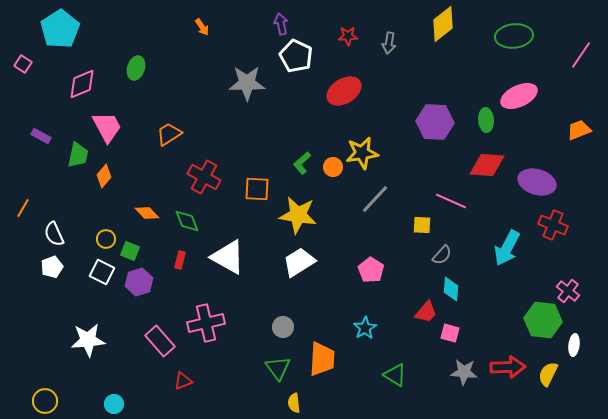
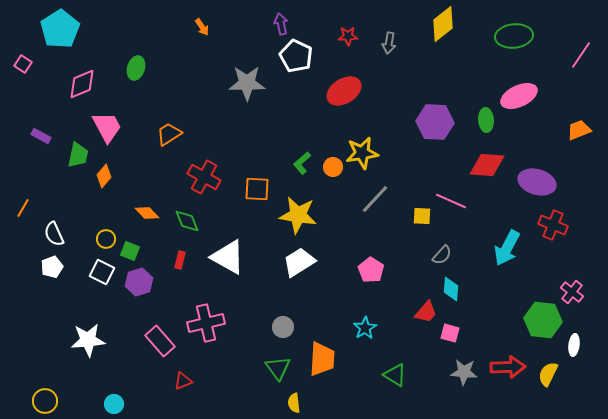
yellow square at (422, 225): moved 9 px up
pink cross at (568, 291): moved 4 px right, 1 px down
